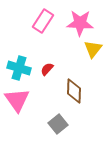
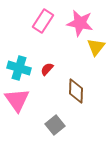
pink star: rotated 8 degrees clockwise
yellow triangle: moved 3 px right, 2 px up
brown diamond: moved 2 px right
gray square: moved 3 px left, 1 px down
